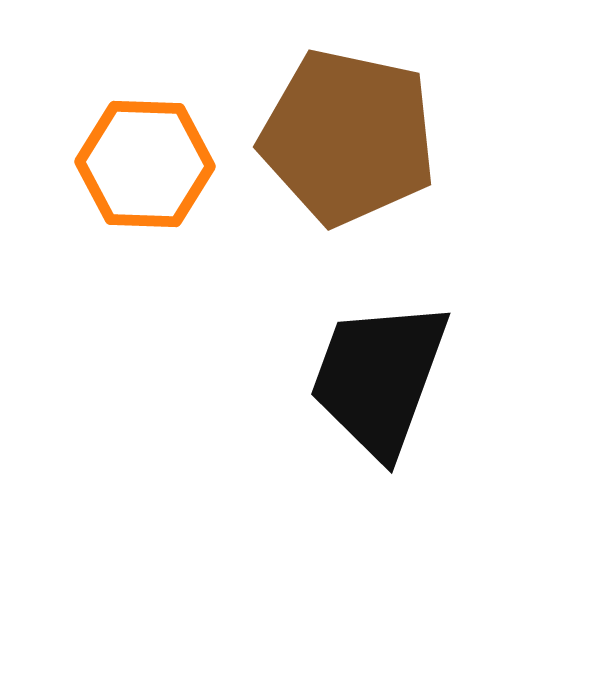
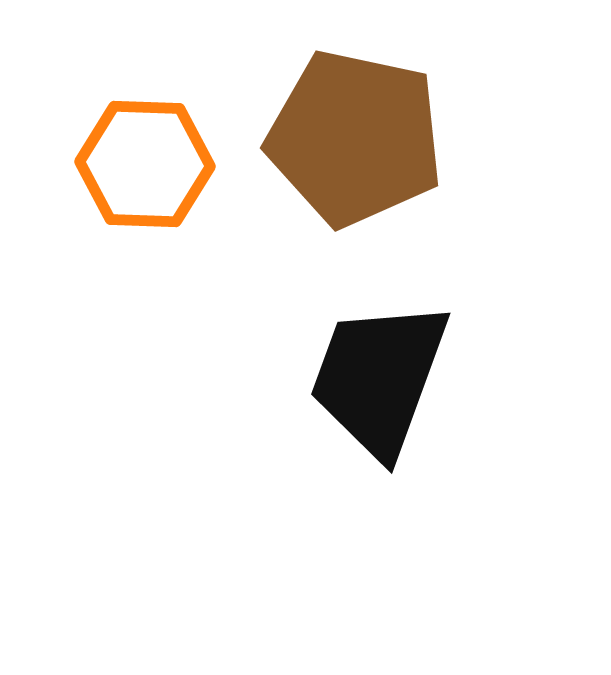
brown pentagon: moved 7 px right, 1 px down
